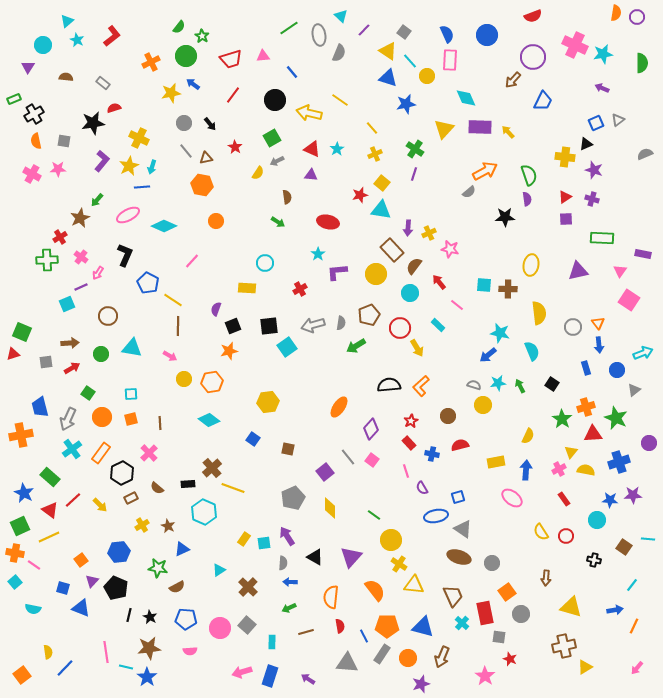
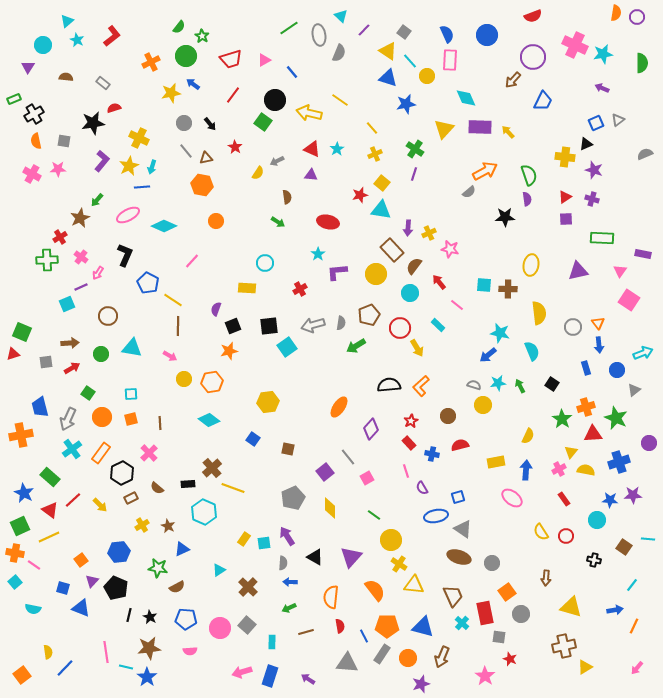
pink triangle at (263, 56): moved 1 px right, 4 px down; rotated 24 degrees counterclockwise
green square at (272, 138): moved 9 px left, 16 px up; rotated 24 degrees counterclockwise
pink square at (372, 460): moved 5 px left, 18 px down; rotated 24 degrees clockwise
